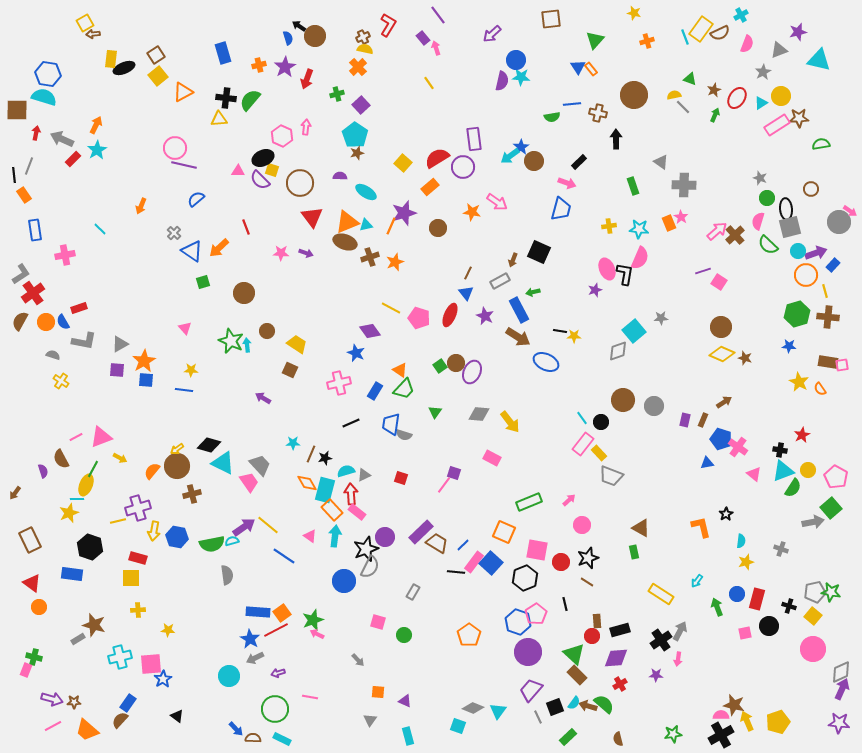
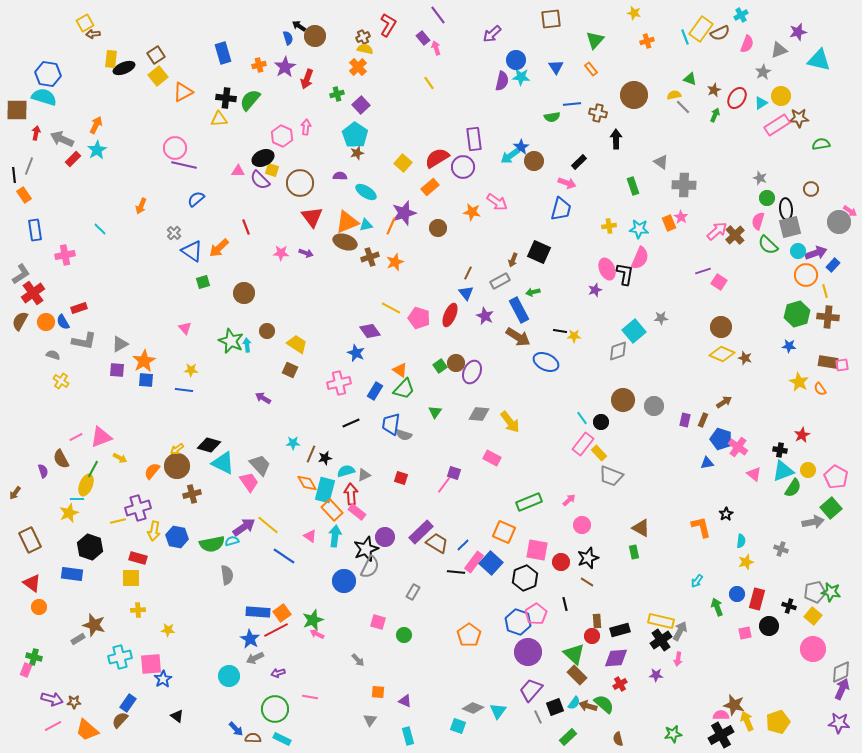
blue triangle at (578, 67): moved 22 px left
yellow rectangle at (661, 594): moved 27 px down; rotated 20 degrees counterclockwise
